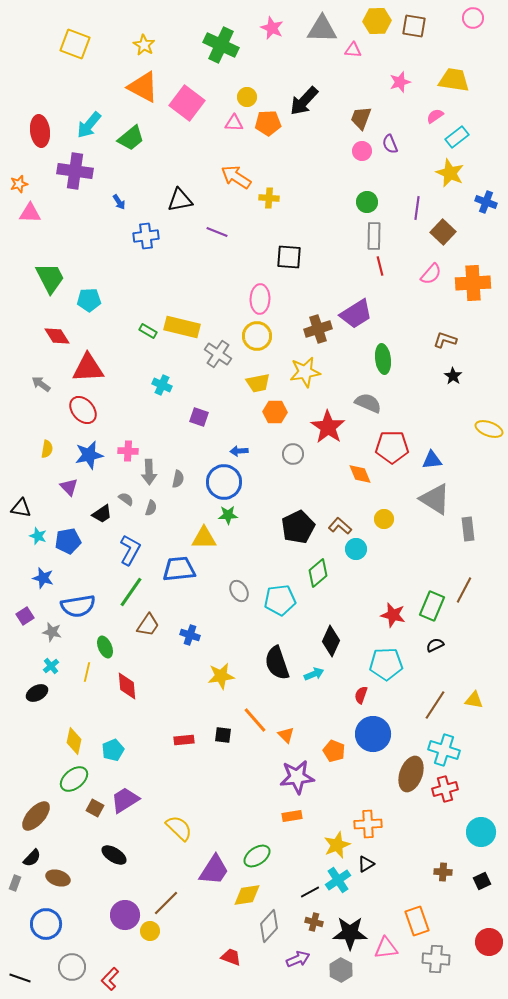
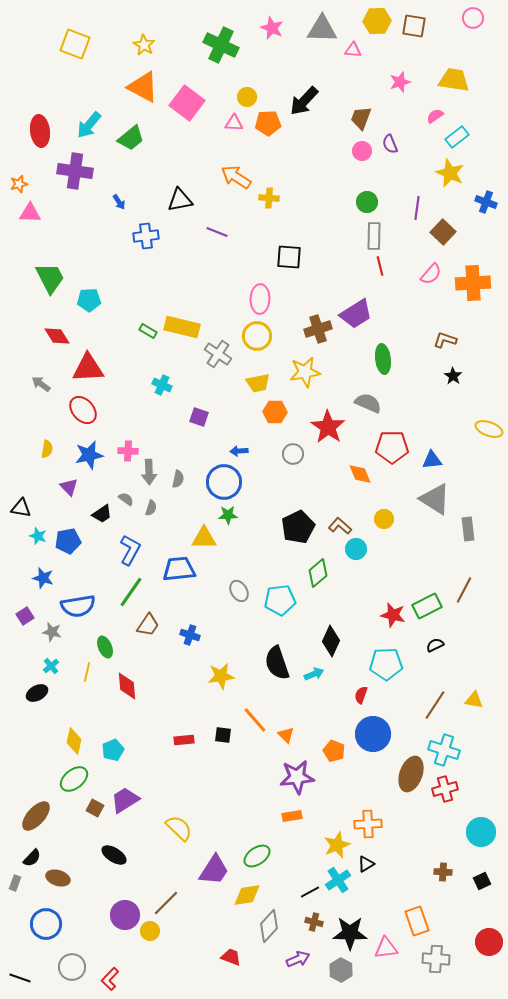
green rectangle at (432, 606): moved 5 px left; rotated 40 degrees clockwise
